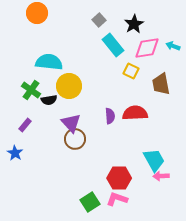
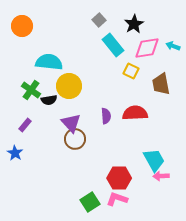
orange circle: moved 15 px left, 13 px down
purple semicircle: moved 4 px left
